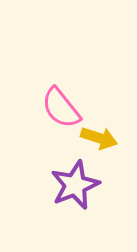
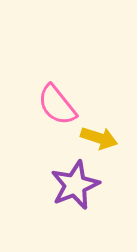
pink semicircle: moved 4 px left, 3 px up
